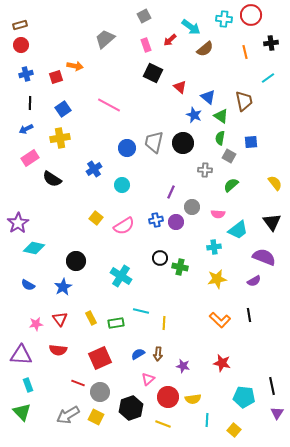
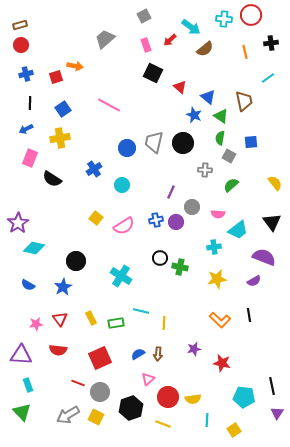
pink rectangle at (30, 158): rotated 36 degrees counterclockwise
purple star at (183, 366): moved 11 px right, 17 px up; rotated 24 degrees counterclockwise
yellow square at (234, 430): rotated 16 degrees clockwise
